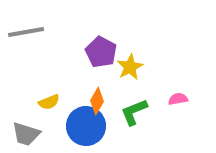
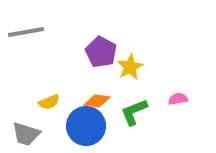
orange diamond: rotated 68 degrees clockwise
